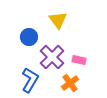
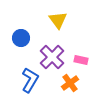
blue circle: moved 8 px left, 1 px down
pink rectangle: moved 2 px right
